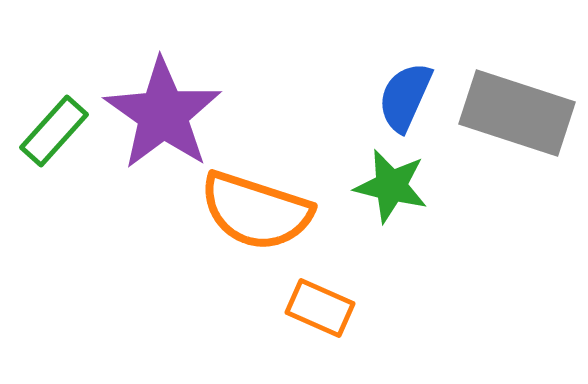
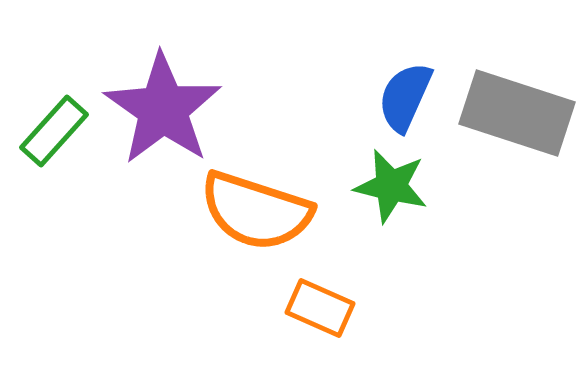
purple star: moved 5 px up
